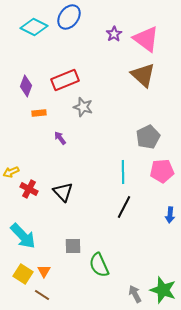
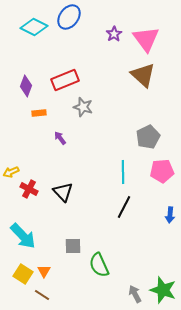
pink triangle: rotated 16 degrees clockwise
